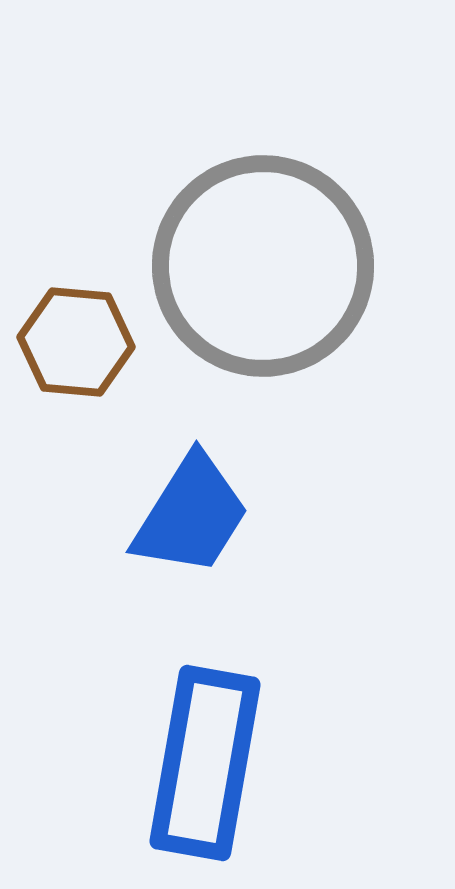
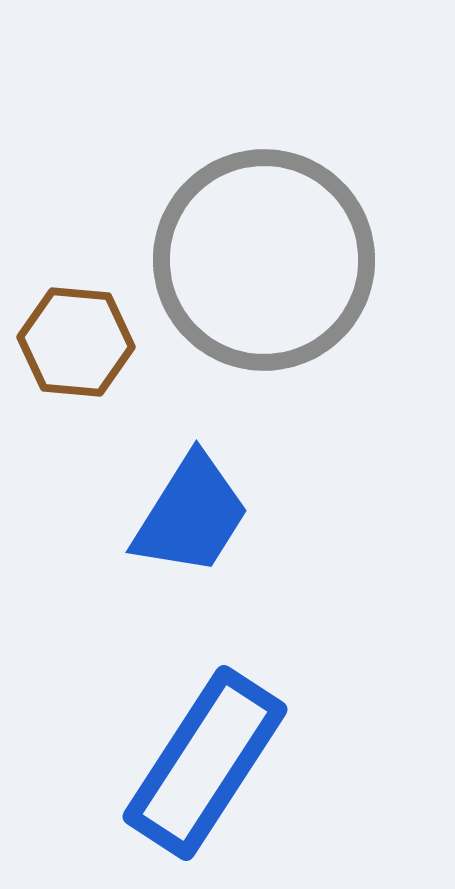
gray circle: moved 1 px right, 6 px up
blue rectangle: rotated 23 degrees clockwise
